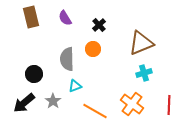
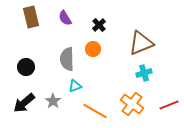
black circle: moved 8 px left, 7 px up
red line: rotated 66 degrees clockwise
